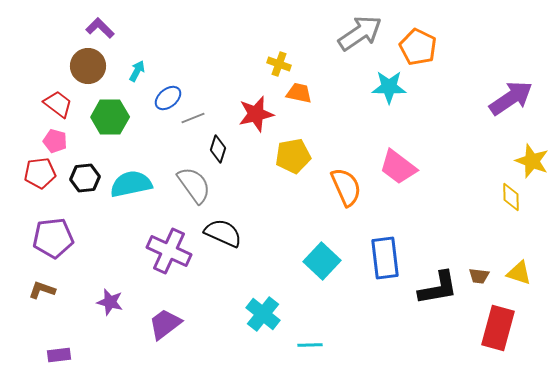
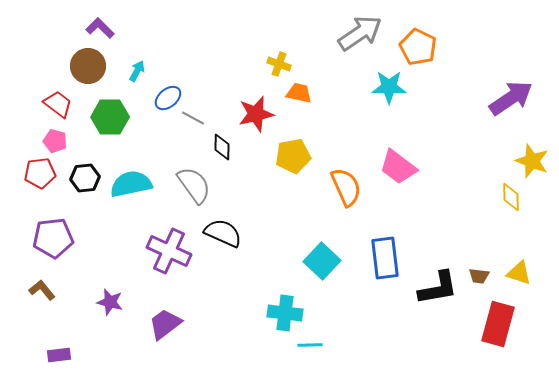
gray line: rotated 50 degrees clockwise
black diamond: moved 4 px right, 2 px up; rotated 16 degrees counterclockwise
brown L-shape: rotated 32 degrees clockwise
cyan cross: moved 22 px right, 1 px up; rotated 32 degrees counterclockwise
red rectangle: moved 4 px up
